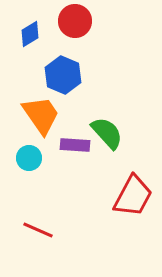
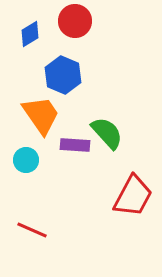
cyan circle: moved 3 px left, 2 px down
red line: moved 6 px left
